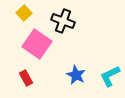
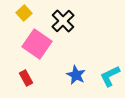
black cross: rotated 25 degrees clockwise
